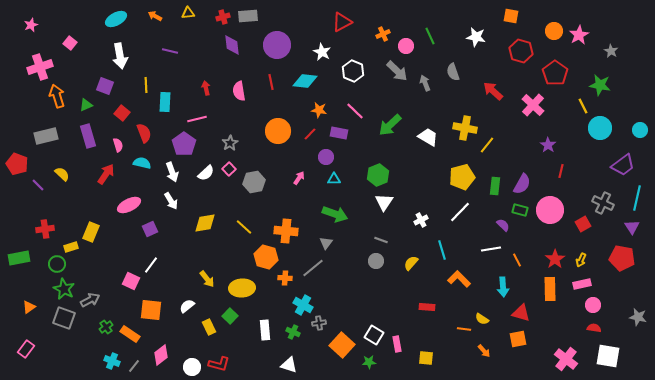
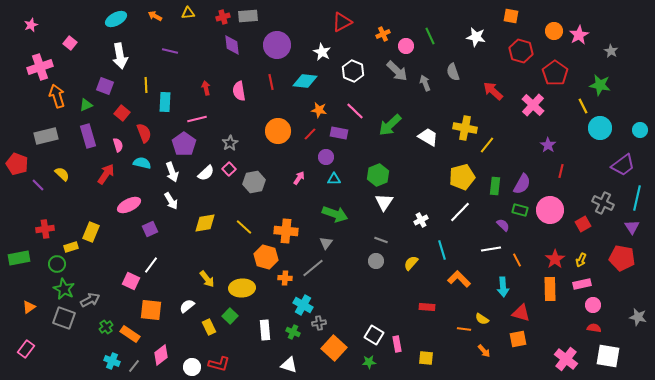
orange square at (342, 345): moved 8 px left, 3 px down
